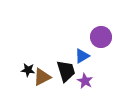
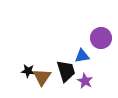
purple circle: moved 1 px down
blue triangle: rotated 21 degrees clockwise
black star: moved 1 px down
brown triangle: rotated 30 degrees counterclockwise
